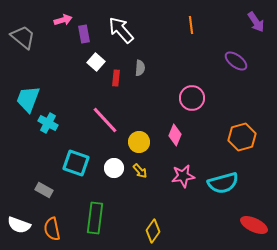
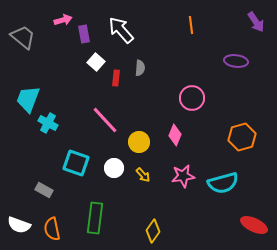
purple ellipse: rotated 30 degrees counterclockwise
yellow arrow: moved 3 px right, 4 px down
